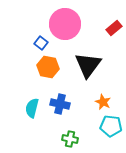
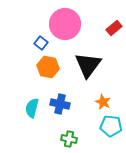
green cross: moved 1 px left
